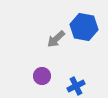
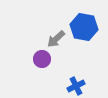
purple circle: moved 17 px up
